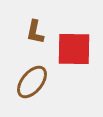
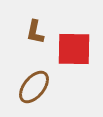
brown ellipse: moved 2 px right, 5 px down
